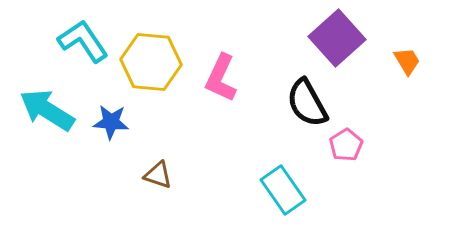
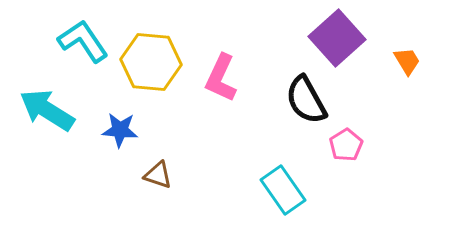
black semicircle: moved 1 px left, 3 px up
blue star: moved 9 px right, 8 px down
